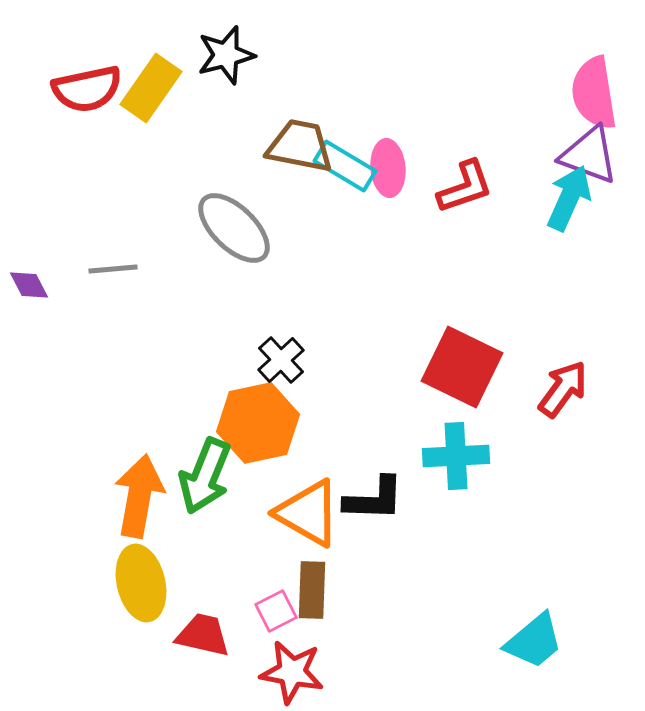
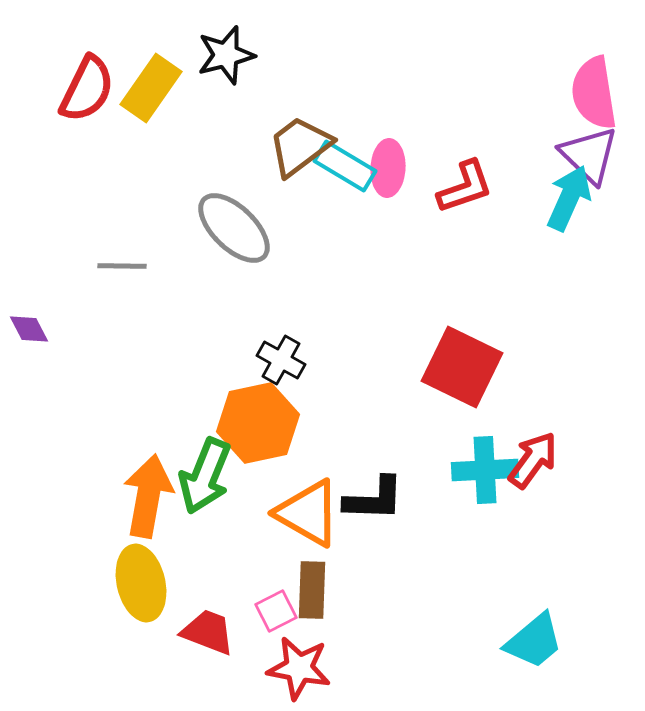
red semicircle: rotated 52 degrees counterclockwise
brown trapezoid: rotated 48 degrees counterclockwise
purple triangle: rotated 24 degrees clockwise
pink ellipse: rotated 8 degrees clockwise
gray line: moved 9 px right, 3 px up; rotated 6 degrees clockwise
purple diamond: moved 44 px down
black cross: rotated 18 degrees counterclockwise
red arrow: moved 30 px left, 71 px down
cyan cross: moved 29 px right, 14 px down
orange arrow: moved 9 px right
red trapezoid: moved 5 px right, 3 px up; rotated 8 degrees clockwise
red star: moved 7 px right, 4 px up
